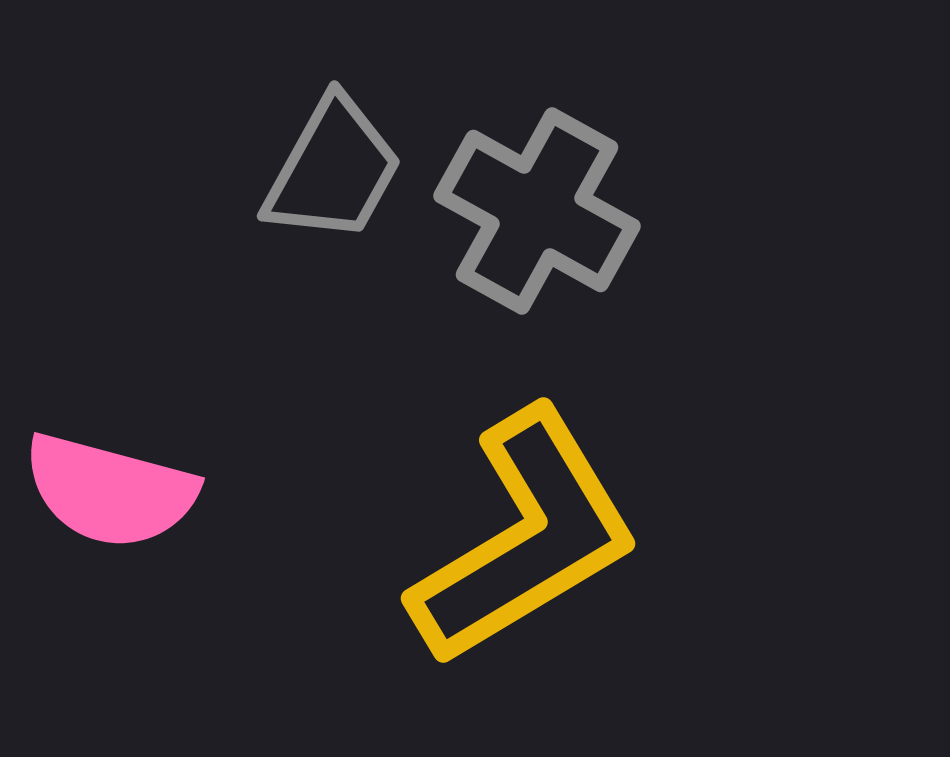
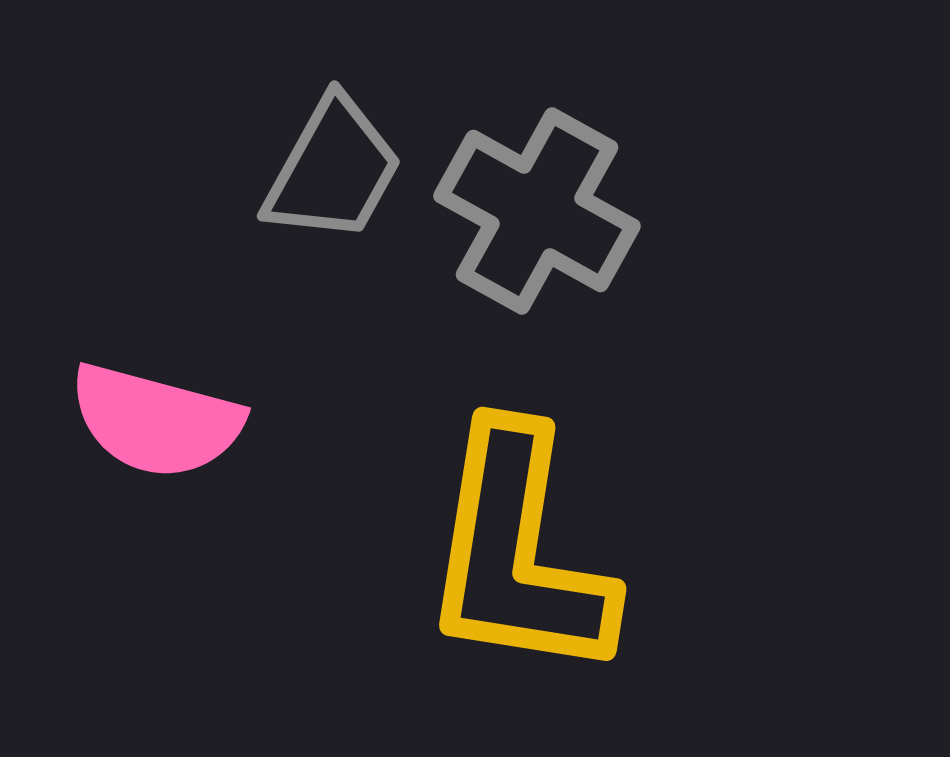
pink semicircle: moved 46 px right, 70 px up
yellow L-shape: moved 7 px left, 15 px down; rotated 130 degrees clockwise
